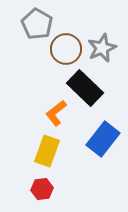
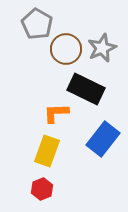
black rectangle: moved 1 px right, 1 px down; rotated 18 degrees counterclockwise
orange L-shape: rotated 36 degrees clockwise
red hexagon: rotated 15 degrees counterclockwise
